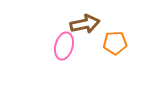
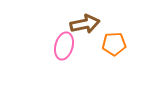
orange pentagon: moved 1 px left, 1 px down
